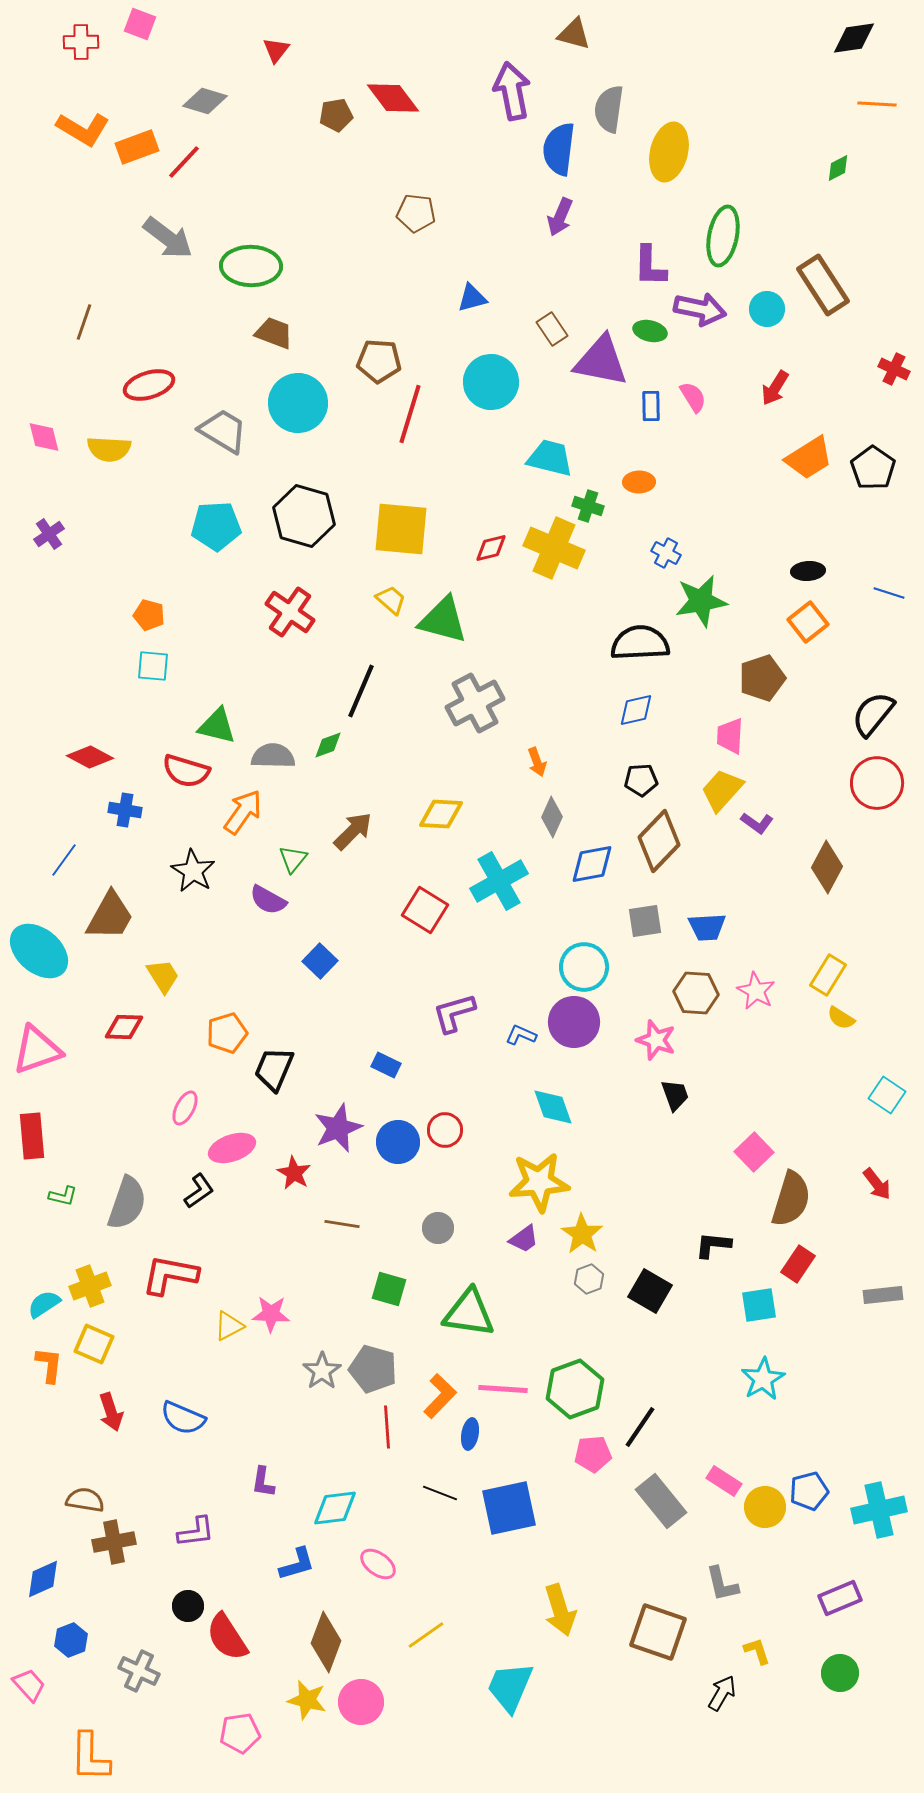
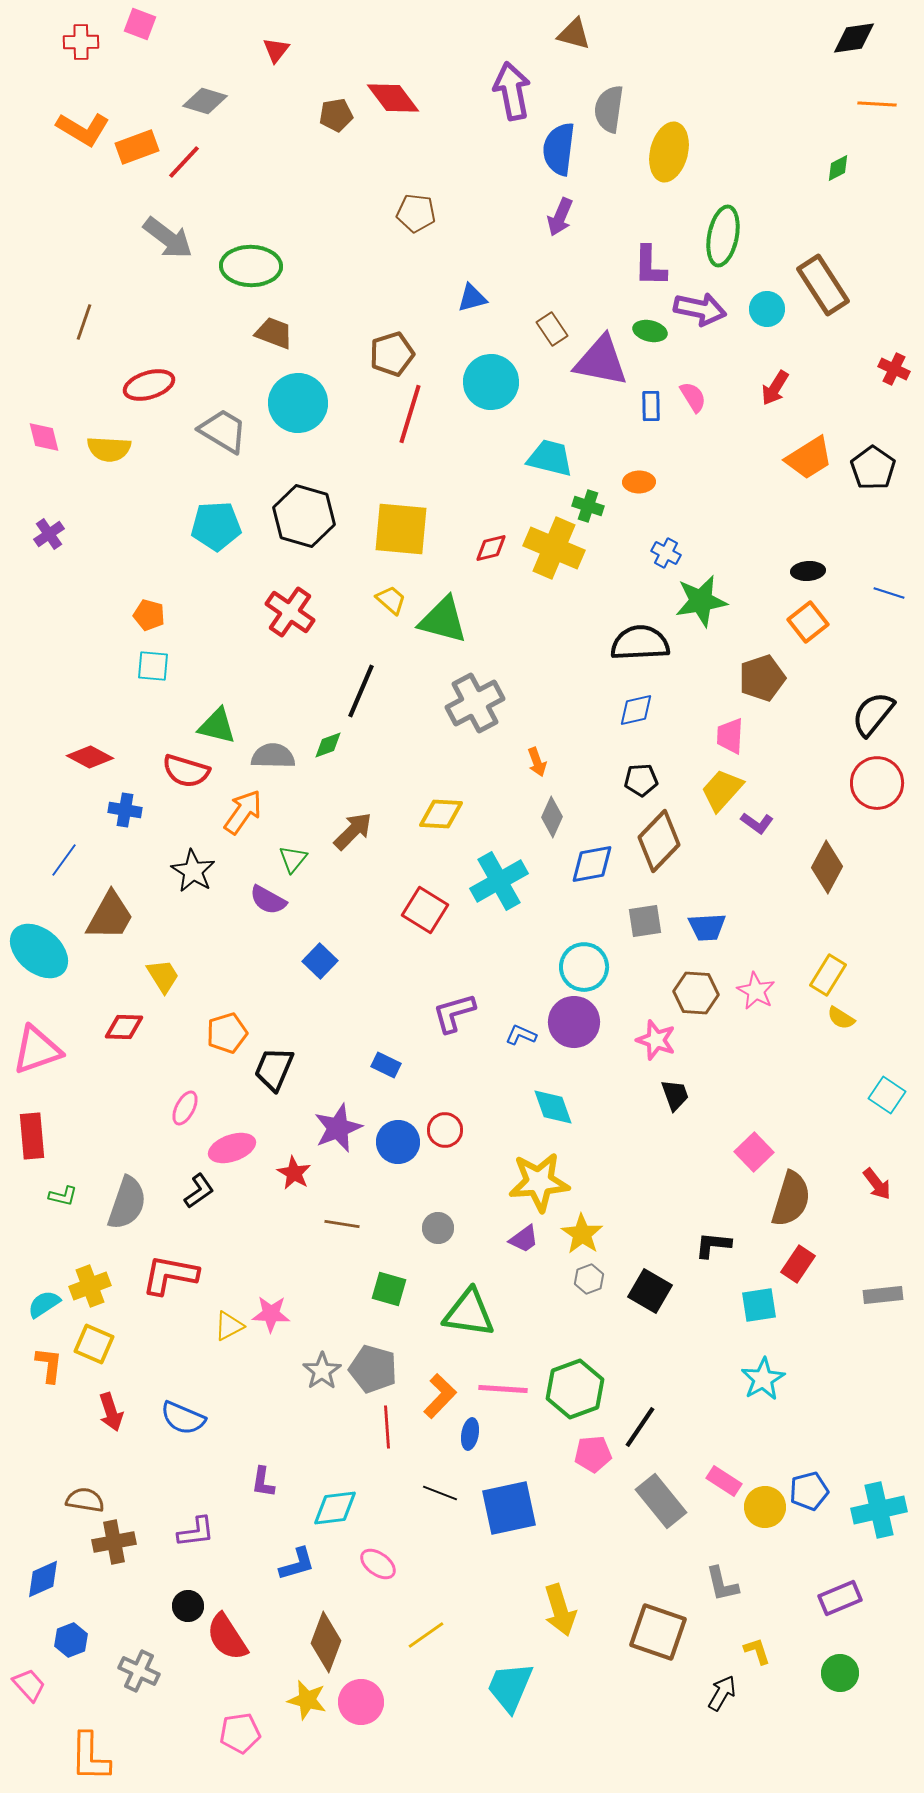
brown pentagon at (379, 361): moved 13 px right, 7 px up; rotated 21 degrees counterclockwise
